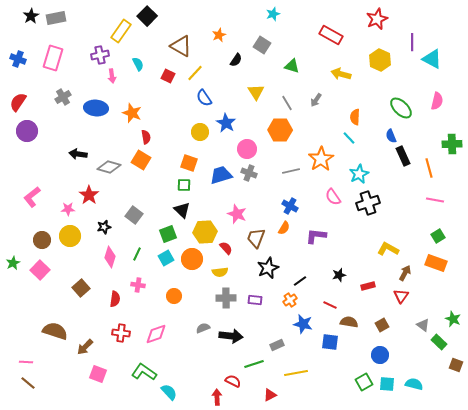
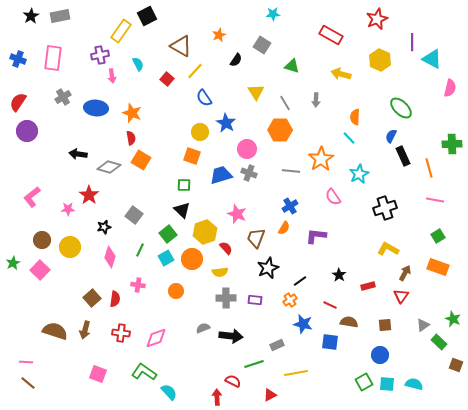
cyan star at (273, 14): rotated 16 degrees clockwise
black square at (147, 16): rotated 18 degrees clockwise
gray rectangle at (56, 18): moved 4 px right, 2 px up
pink rectangle at (53, 58): rotated 10 degrees counterclockwise
yellow line at (195, 73): moved 2 px up
red square at (168, 76): moved 1 px left, 3 px down; rotated 16 degrees clockwise
gray arrow at (316, 100): rotated 32 degrees counterclockwise
pink semicircle at (437, 101): moved 13 px right, 13 px up
gray line at (287, 103): moved 2 px left
blue semicircle at (391, 136): rotated 48 degrees clockwise
red semicircle at (146, 137): moved 15 px left, 1 px down
orange square at (189, 163): moved 3 px right, 7 px up
gray line at (291, 171): rotated 18 degrees clockwise
black cross at (368, 203): moved 17 px right, 5 px down
blue cross at (290, 206): rotated 28 degrees clockwise
yellow hexagon at (205, 232): rotated 15 degrees counterclockwise
green square at (168, 234): rotated 18 degrees counterclockwise
yellow circle at (70, 236): moved 11 px down
green line at (137, 254): moved 3 px right, 4 px up
orange rectangle at (436, 263): moved 2 px right, 4 px down
black star at (339, 275): rotated 24 degrees counterclockwise
brown square at (81, 288): moved 11 px right, 10 px down
orange circle at (174, 296): moved 2 px right, 5 px up
brown square at (382, 325): moved 3 px right; rotated 24 degrees clockwise
gray triangle at (423, 325): rotated 48 degrees clockwise
pink diamond at (156, 334): moved 4 px down
brown arrow at (85, 347): moved 17 px up; rotated 30 degrees counterclockwise
